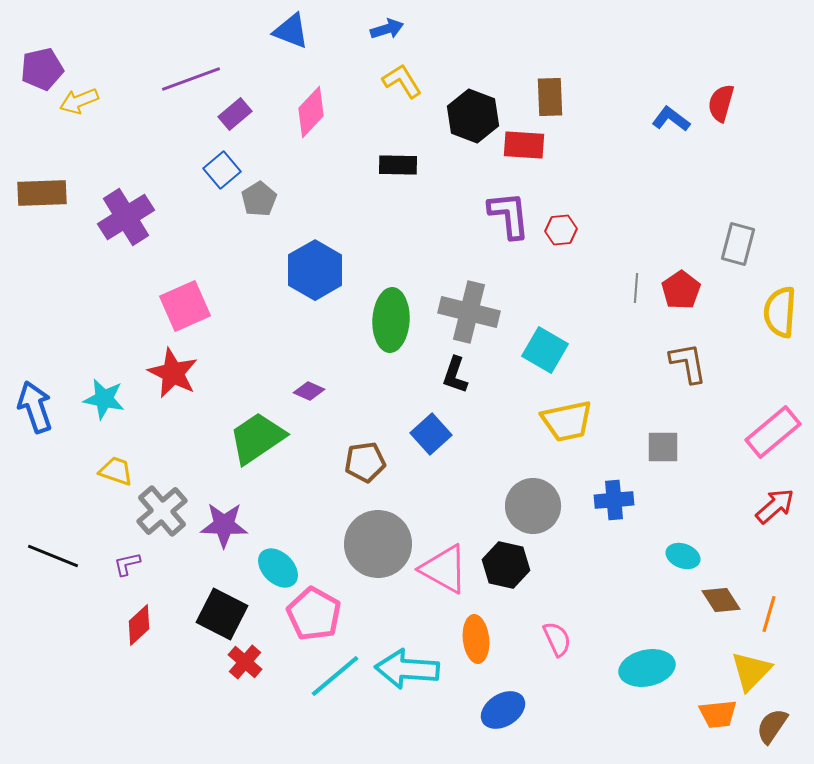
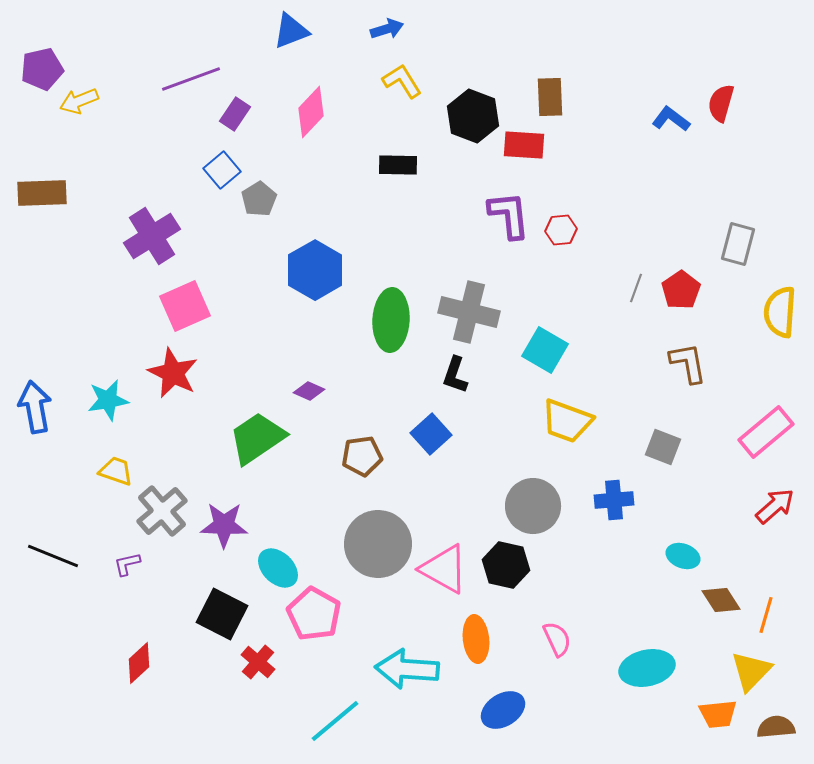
blue triangle at (291, 31): rotated 42 degrees counterclockwise
purple rectangle at (235, 114): rotated 16 degrees counterclockwise
purple cross at (126, 217): moved 26 px right, 19 px down
gray line at (636, 288): rotated 16 degrees clockwise
cyan star at (104, 399): moved 4 px right, 1 px down; rotated 21 degrees counterclockwise
blue arrow at (35, 407): rotated 9 degrees clockwise
yellow trapezoid at (567, 421): rotated 32 degrees clockwise
pink rectangle at (773, 432): moved 7 px left
gray square at (663, 447): rotated 21 degrees clockwise
brown pentagon at (365, 462): moved 3 px left, 6 px up
orange line at (769, 614): moved 3 px left, 1 px down
red diamond at (139, 625): moved 38 px down
red cross at (245, 662): moved 13 px right
cyan line at (335, 676): moved 45 px down
brown semicircle at (772, 726): moved 4 px right, 1 px down; rotated 51 degrees clockwise
